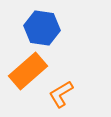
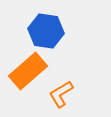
blue hexagon: moved 4 px right, 3 px down
